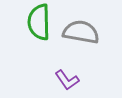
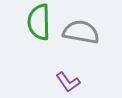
purple L-shape: moved 1 px right, 2 px down
